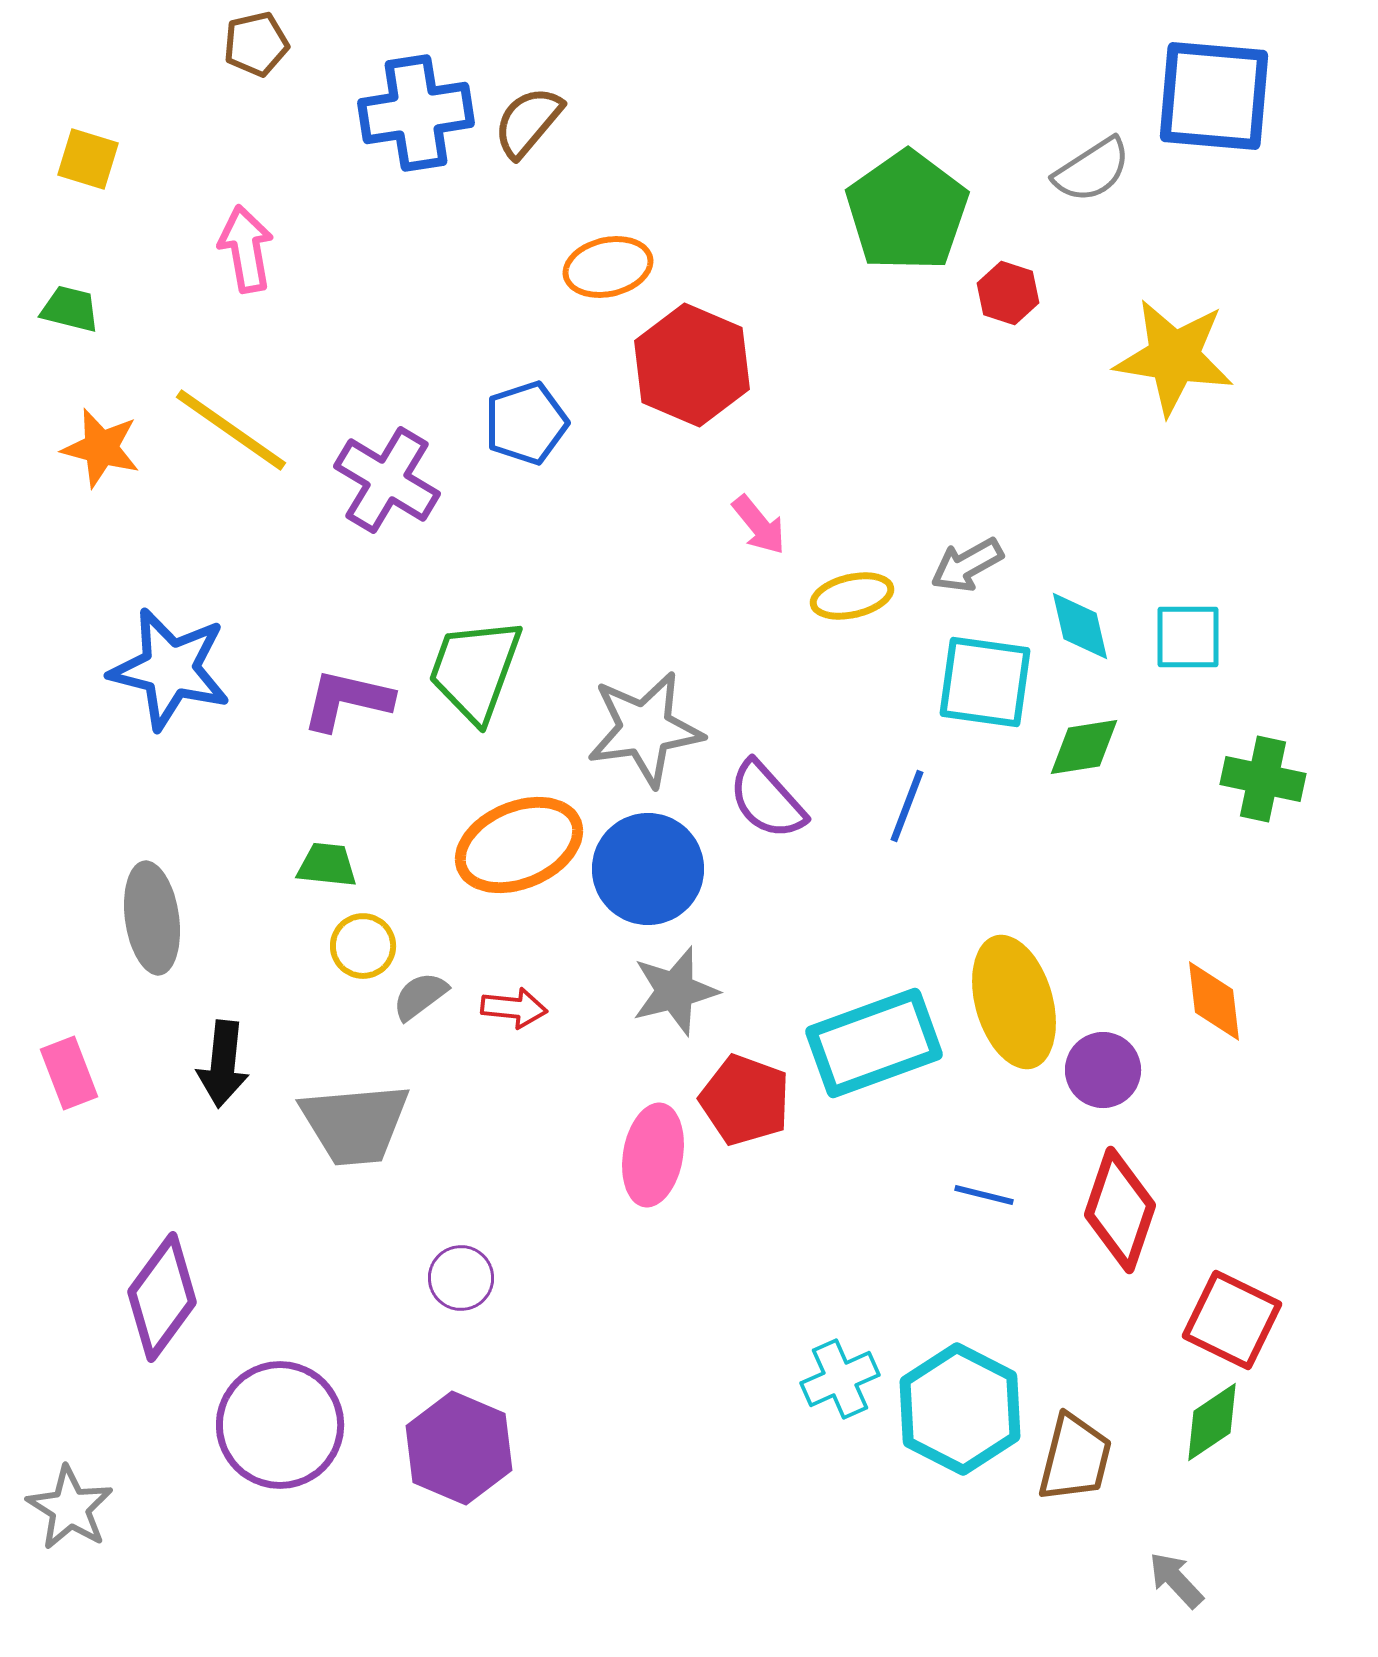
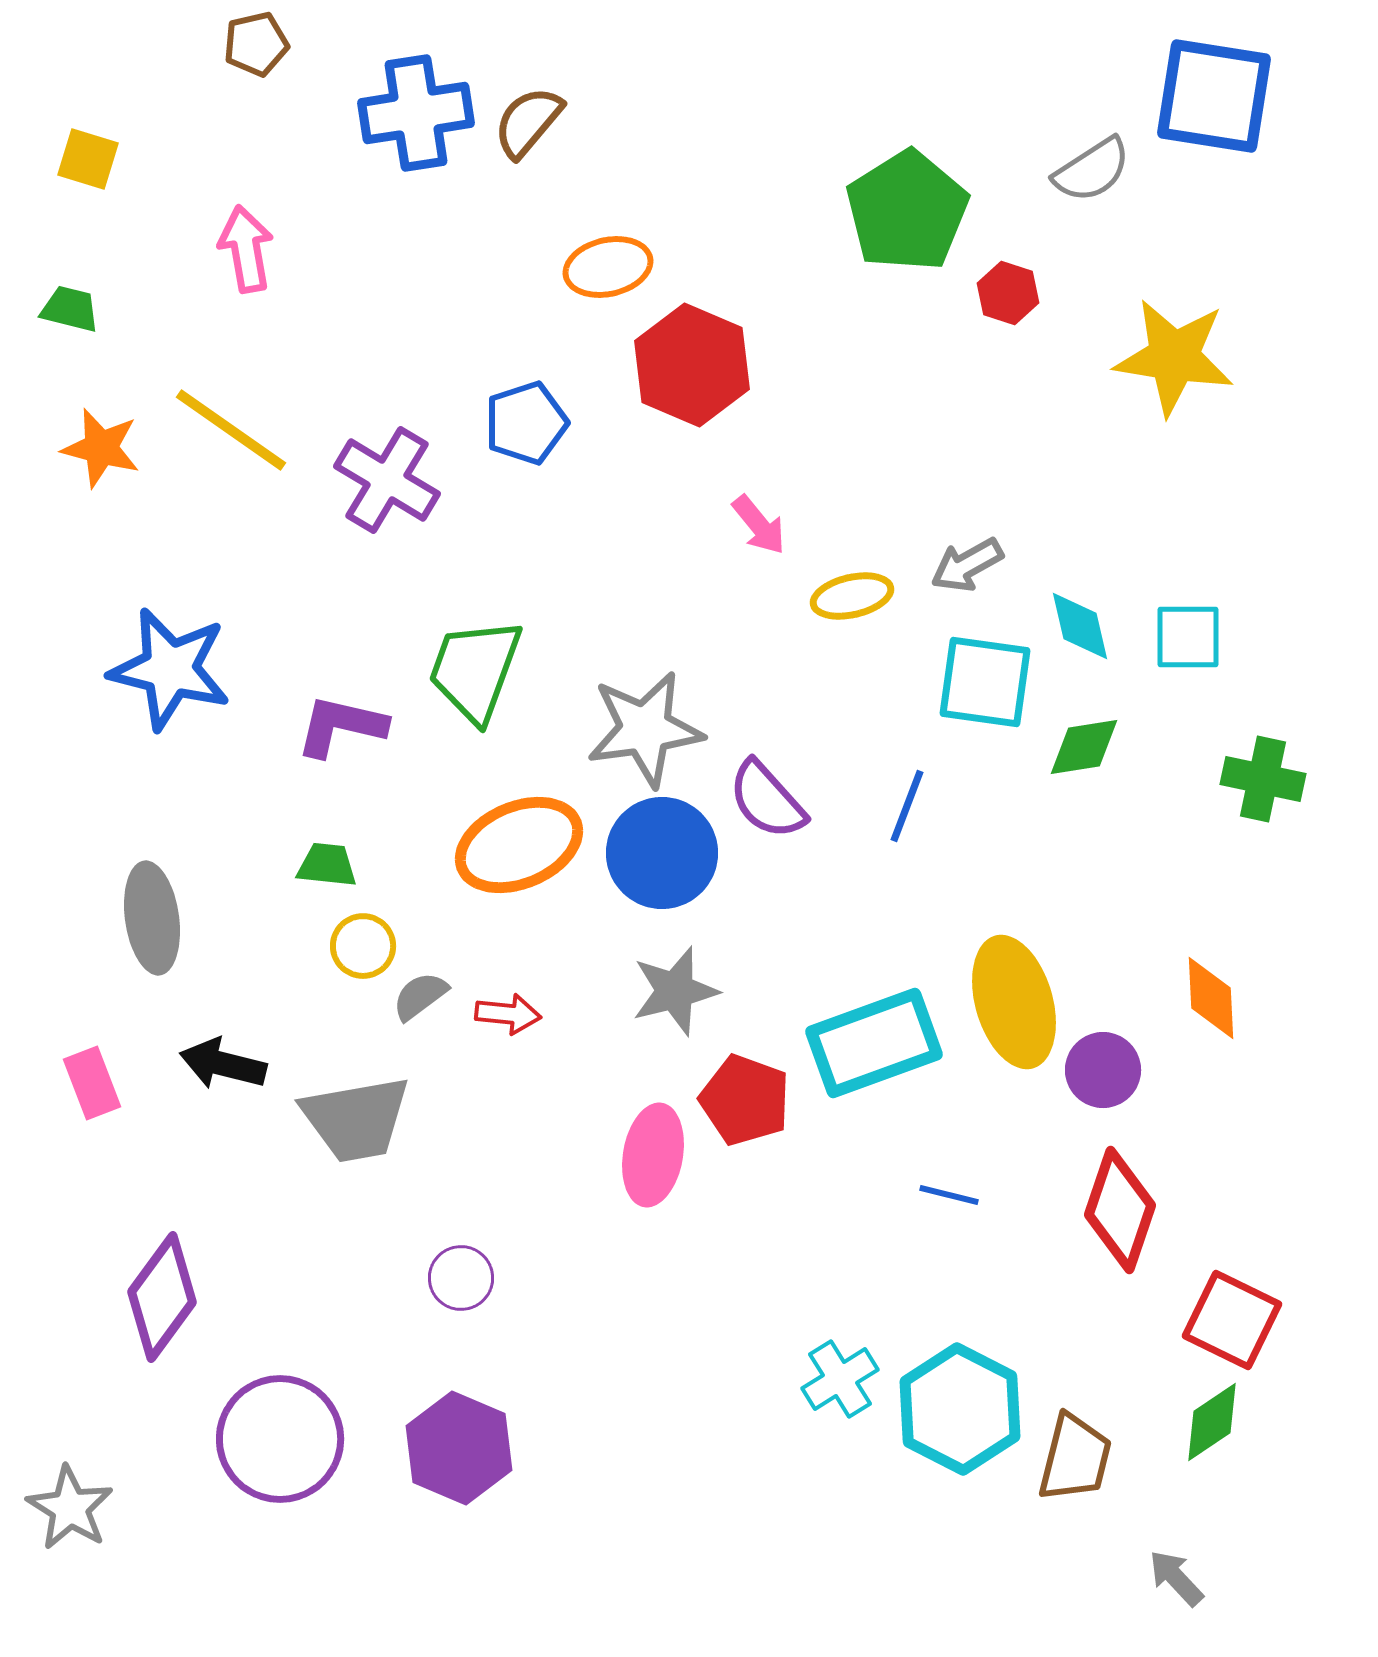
blue square at (1214, 96): rotated 4 degrees clockwise
green pentagon at (907, 211): rotated 3 degrees clockwise
purple L-shape at (347, 700): moved 6 px left, 26 px down
blue circle at (648, 869): moved 14 px right, 16 px up
orange diamond at (1214, 1001): moved 3 px left, 3 px up; rotated 4 degrees clockwise
red arrow at (514, 1008): moved 6 px left, 6 px down
black arrow at (223, 1064): rotated 98 degrees clockwise
pink rectangle at (69, 1073): moved 23 px right, 10 px down
gray trapezoid at (355, 1124): moved 1 px right, 5 px up; rotated 5 degrees counterclockwise
blue line at (984, 1195): moved 35 px left
cyan cross at (840, 1379): rotated 8 degrees counterclockwise
purple circle at (280, 1425): moved 14 px down
gray arrow at (1176, 1580): moved 2 px up
